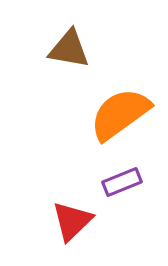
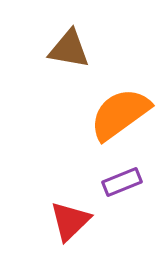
red triangle: moved 2 px left
